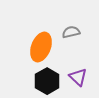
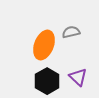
orange ellipse: moved 3 px right, 2 px up
